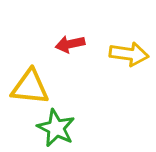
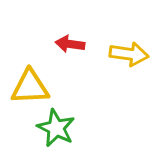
red arrow: rotated 20 degrees clockwise
yellow triangle: rotated 9 degrees counterclockwise
